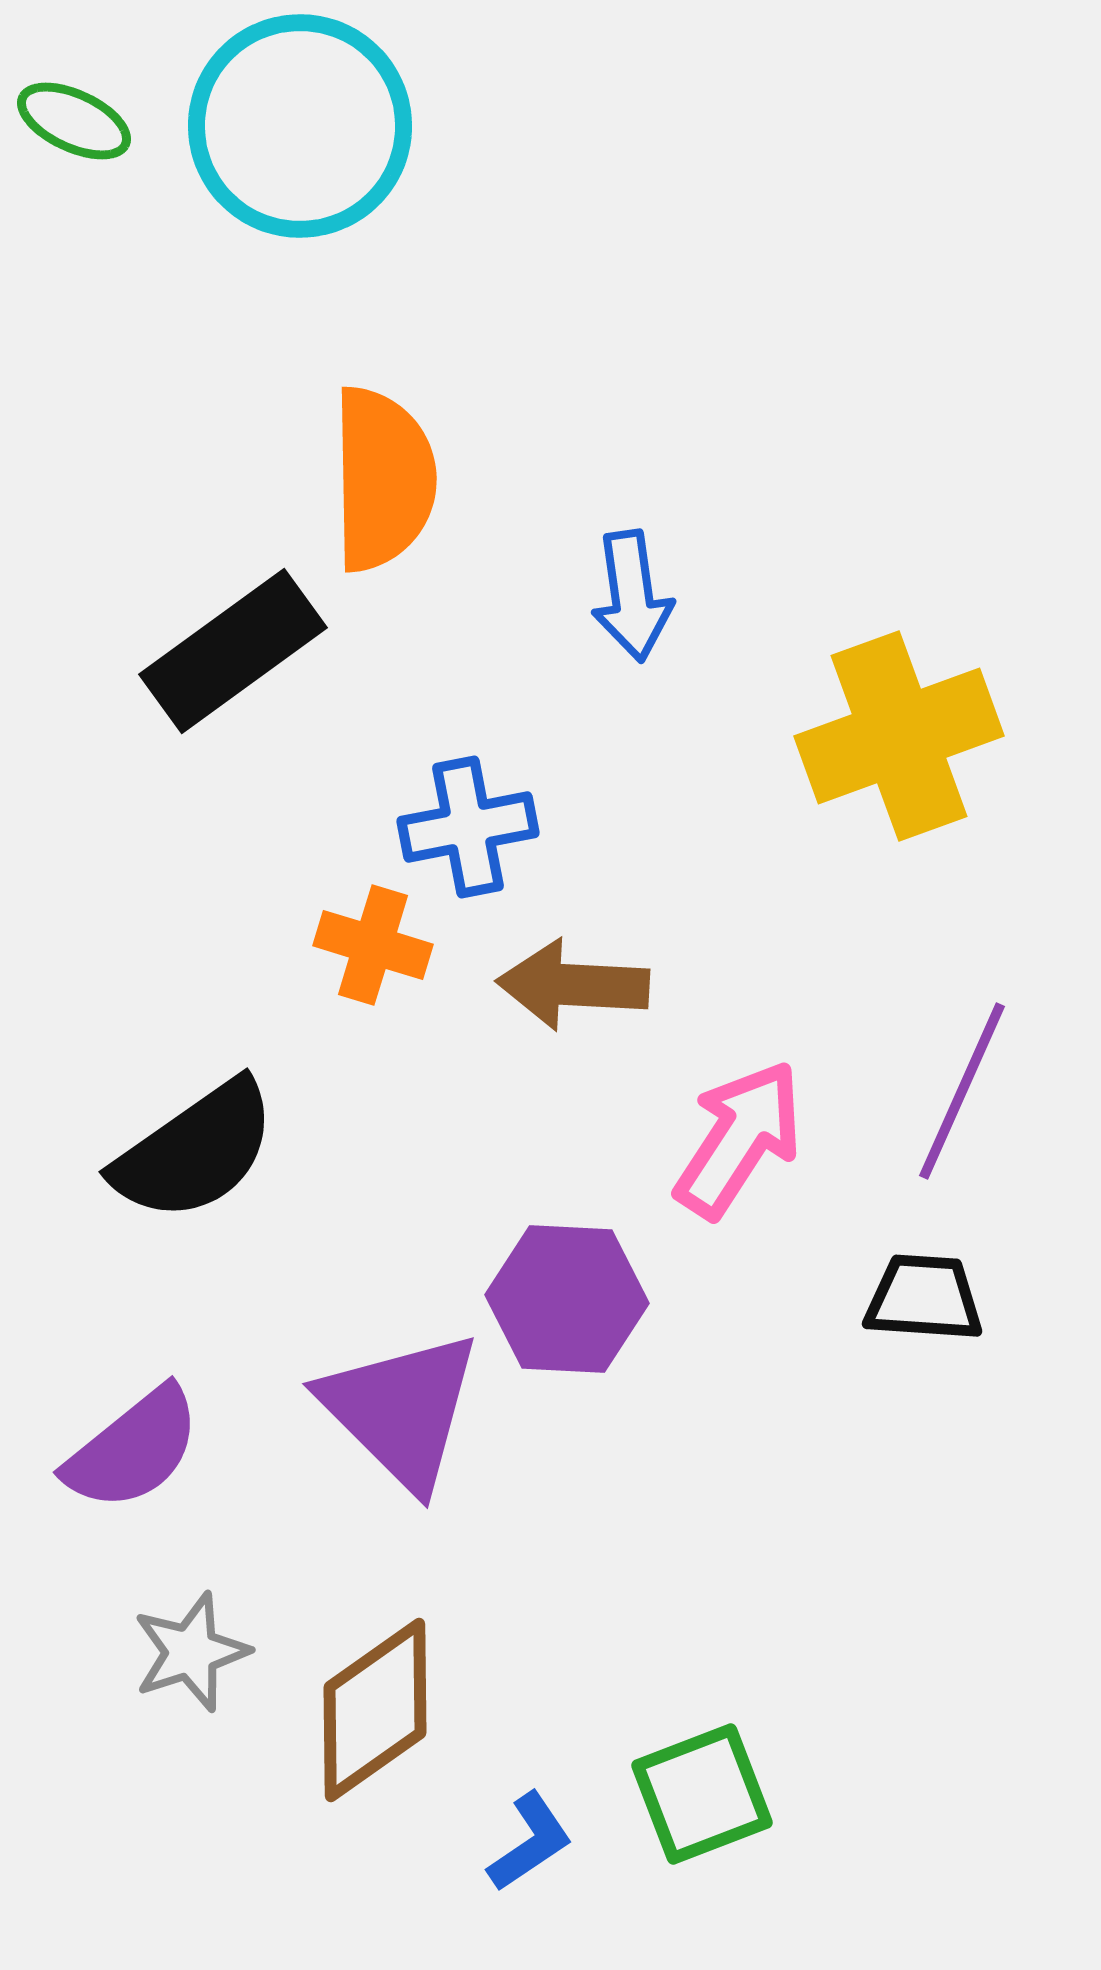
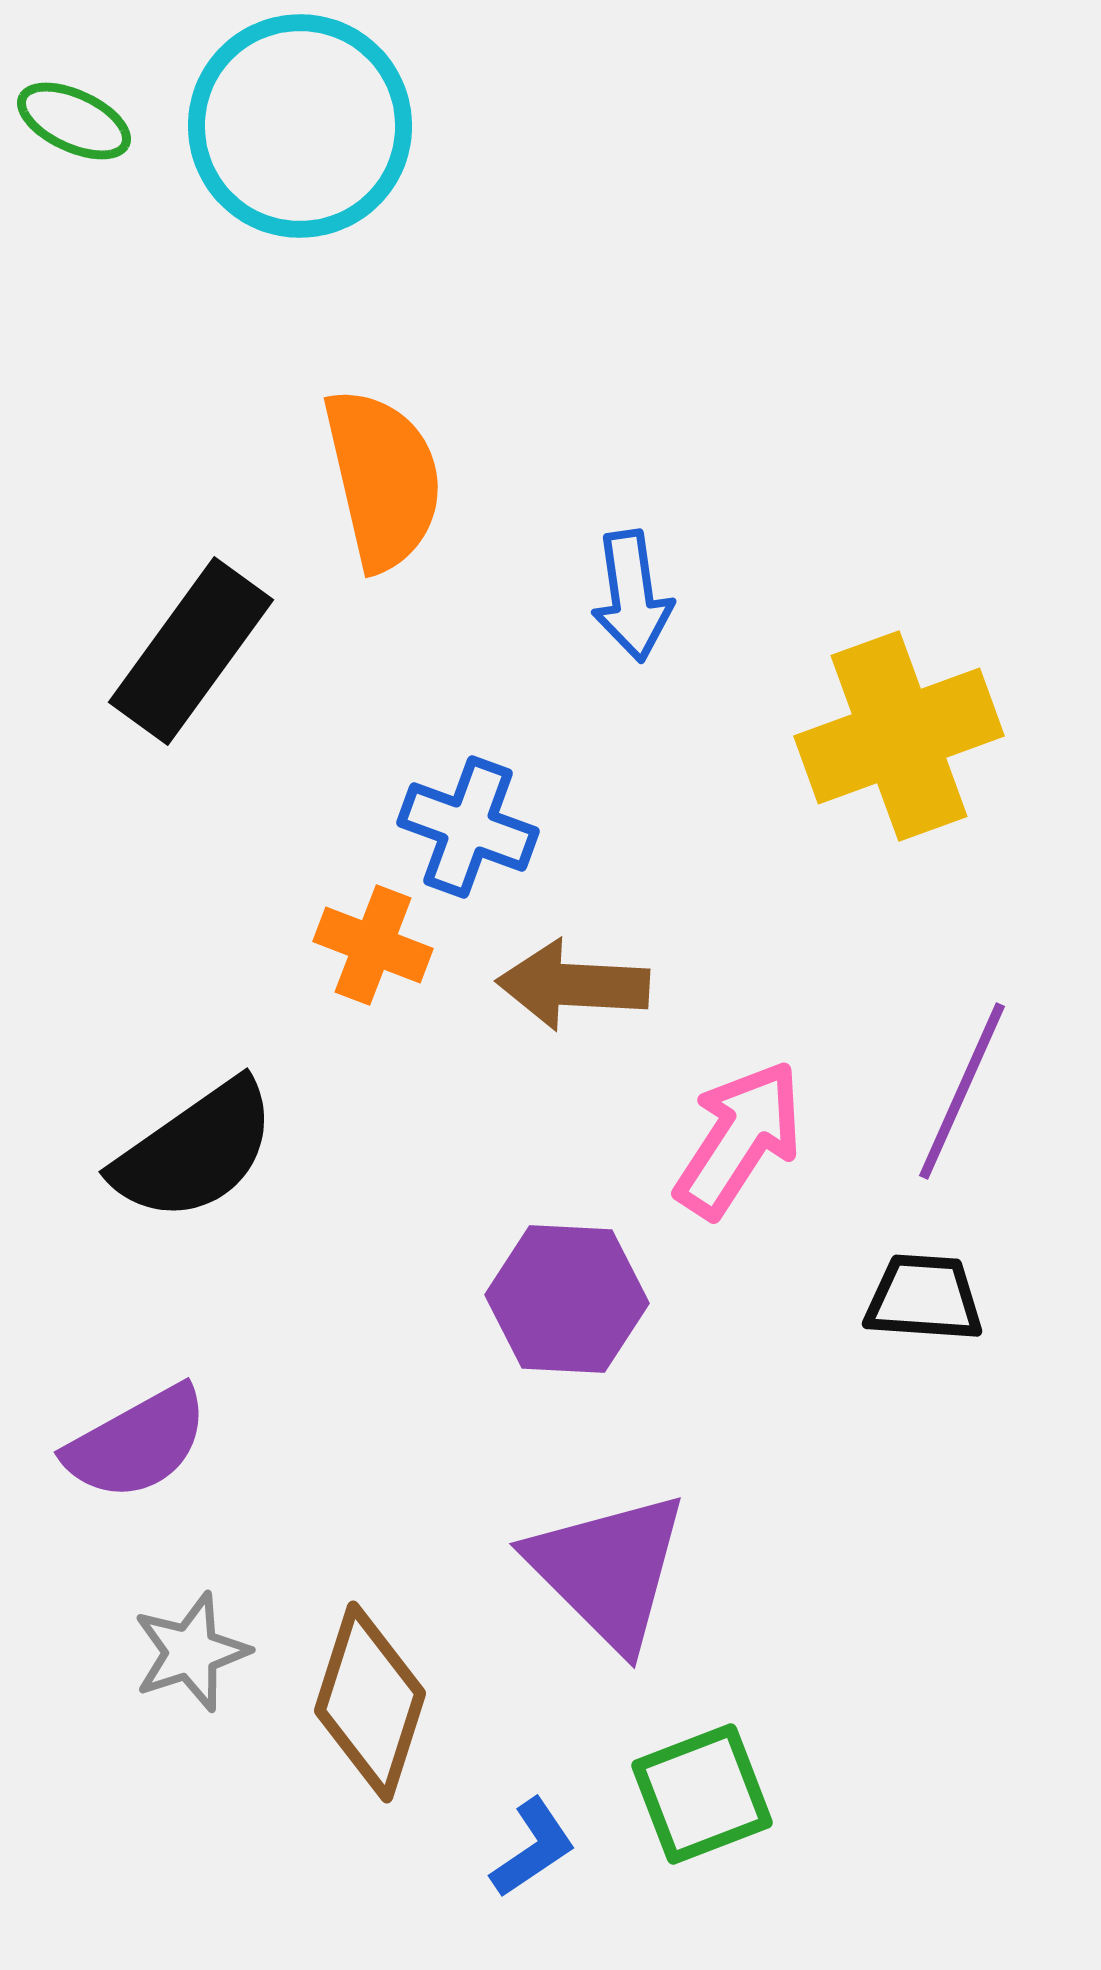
orange semicircle: rotated 12 degrees counterclockwise
black rectangle: moved 42 px left; rotated 18 degrees counterclockwise
blue cross: rotated 31 degrees clockwise
orange cross: rotated 4 degrees clockwise
purple triangle: moved 207 px right, 160 px down
purple semicircle: moved 4 px right, 6 px up; rotated 10 degrees clockwise
brown diamond: moved 5 px left, 8 px up; rotated 37 degrees counterclockwise
blue L-shape: moved 3 px right, 6 px down
